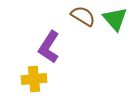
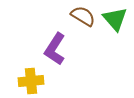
purple L-shape: moved 6 px right, 2 px down
yellow cross: moved 3 px left, 2 px down
